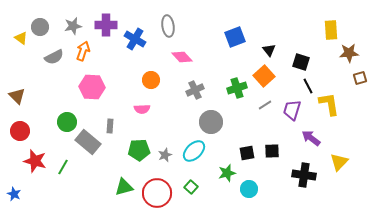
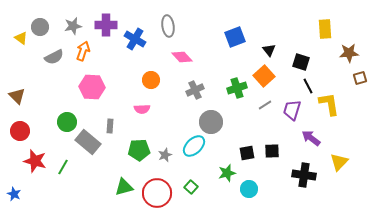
yellow rectangle at (331, 30): moved 6 px left, 1 px up
cyan ellipse at (194, 151): moved 5 px up
